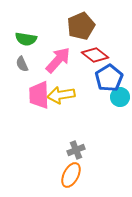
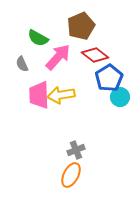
green semicircle: moved 12 px right, 1 px up; rotated 20 degrees clockwise
pink arrow: moved 3 px up
